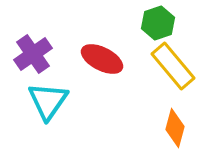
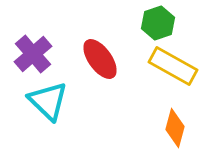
purple cross: rotated 6 degrees counterclockwise
red ellipse: moved 2 px left; rotated 27 degrees clockwise
yellow rectangle: rotated 21 degrees counterclockwise
cyan triangle: rotated 21 degrees counterclockwise
